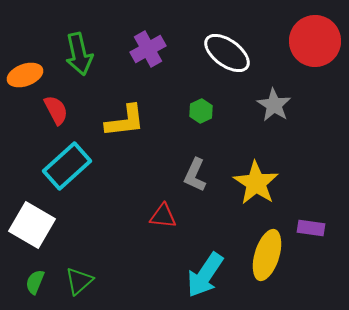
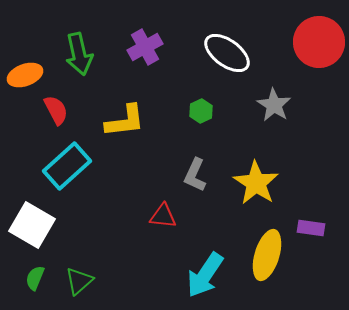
red circle: moved 4 px right, 1 px down
purple cross: moved 3 px left, 2 px up
green semicircle: moved 4 px up
